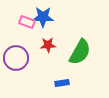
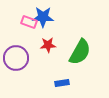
pink rectangle: moved 2 px right
